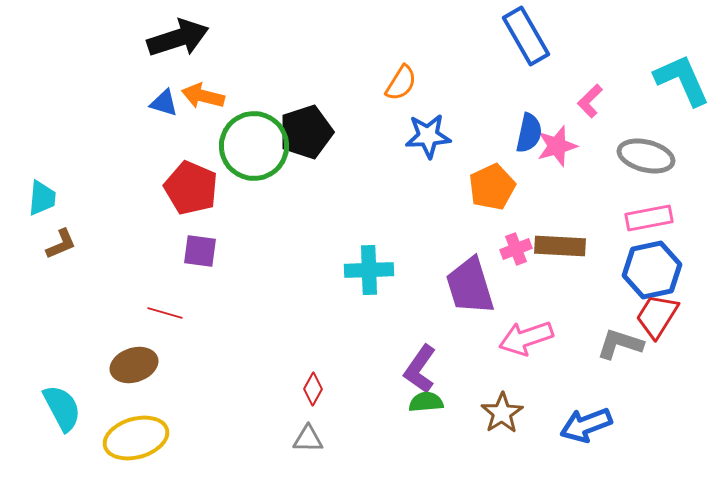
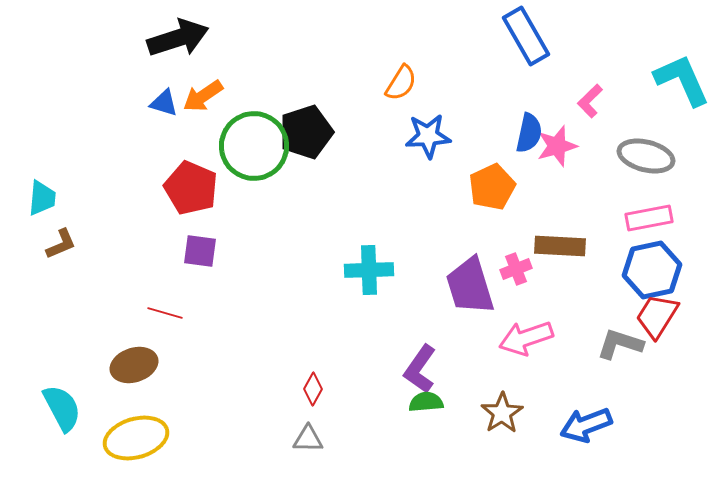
orange arrow: rotated 48 degrees counterclockwise
pink cross: moved 20 px down
